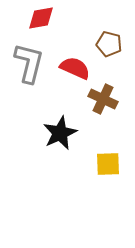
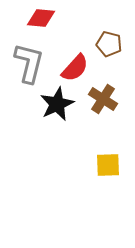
red diamond: rotated 16 degrees clockwise
red semicircle: rotated 108 degrees clockwise
brown cross: rotated 8 degrees clockwise
black star: moved 3 px left, 29 px up
yellow square: moved 1 px down
